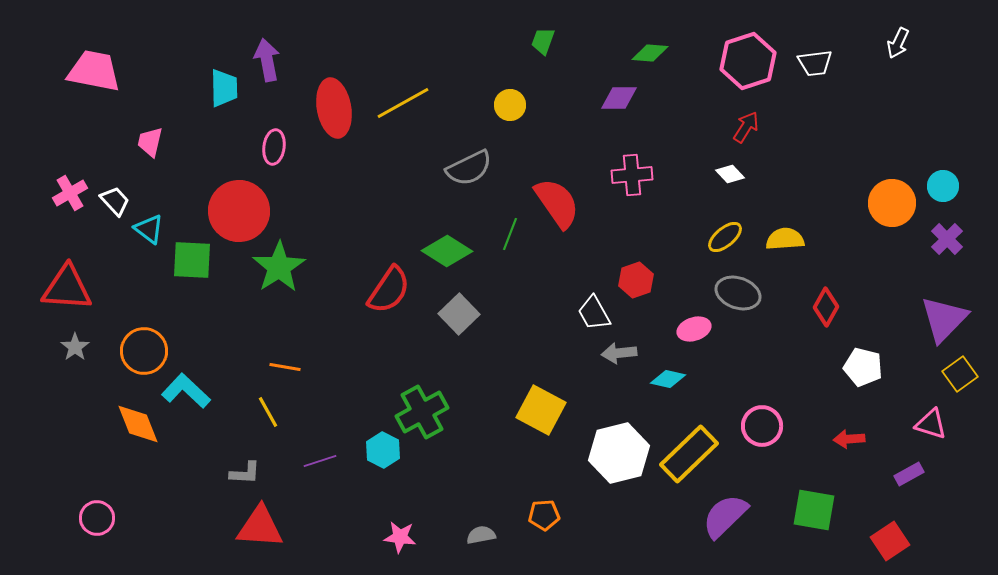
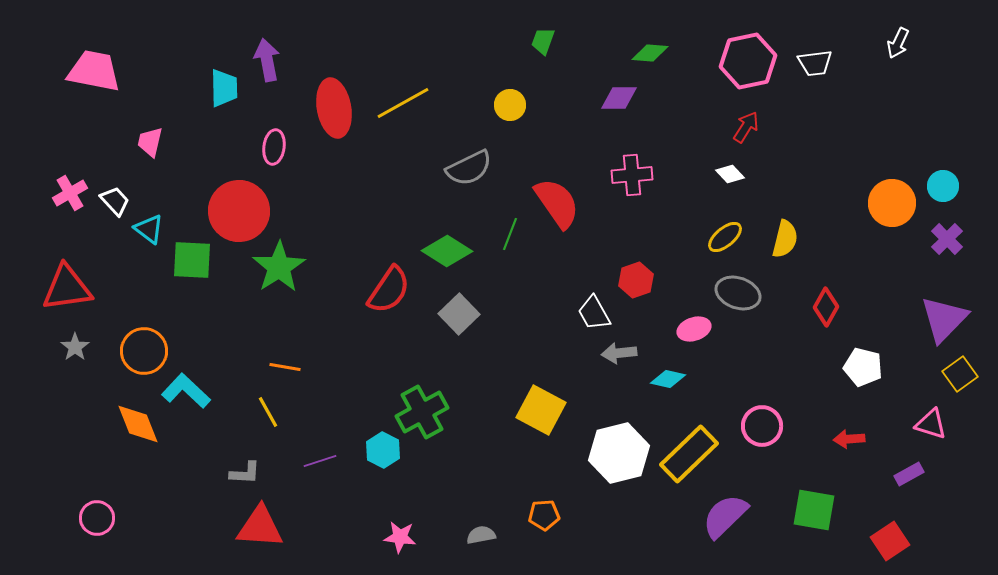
pink hexagon at (748, 61): rotated 6 degrees clockwise
yellow semicircle at (785, 239): rotated 108 degrees clockwise
red triangle at (67, 288): rotated 12 degrees counterclockwise
